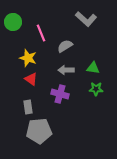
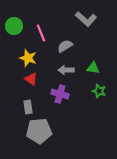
green circle: moved 1 px right, 4 px down
green star: moved 3 px right, 2 px down; rotated 16 degrees clockwise
